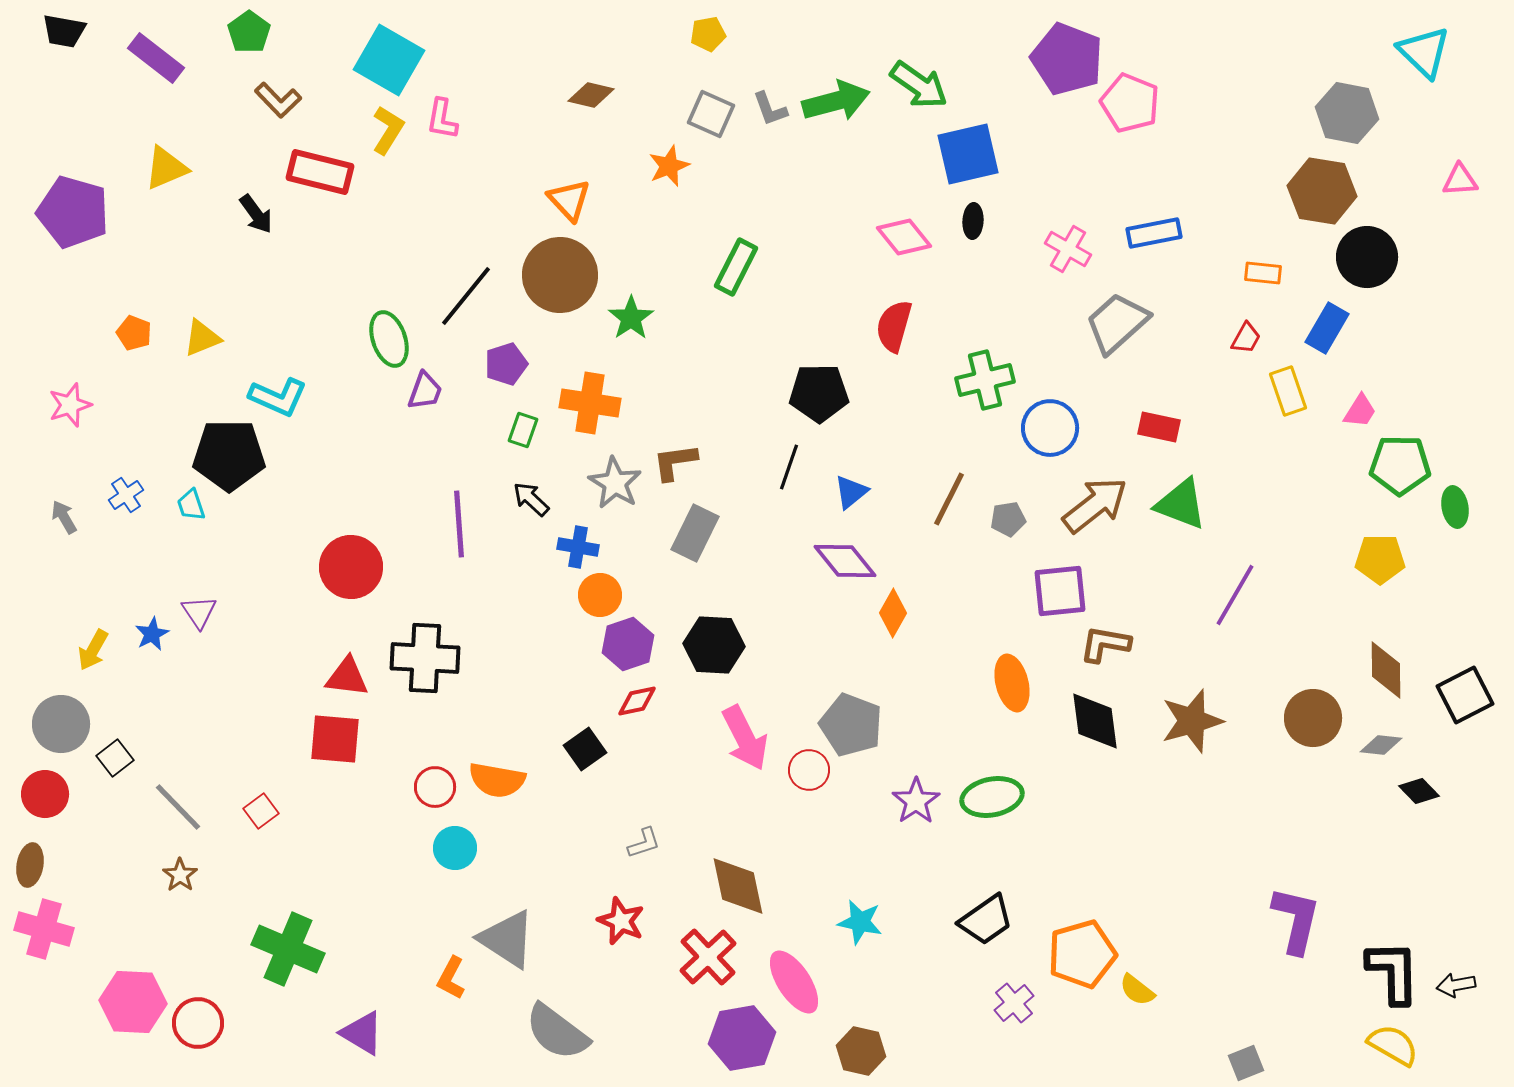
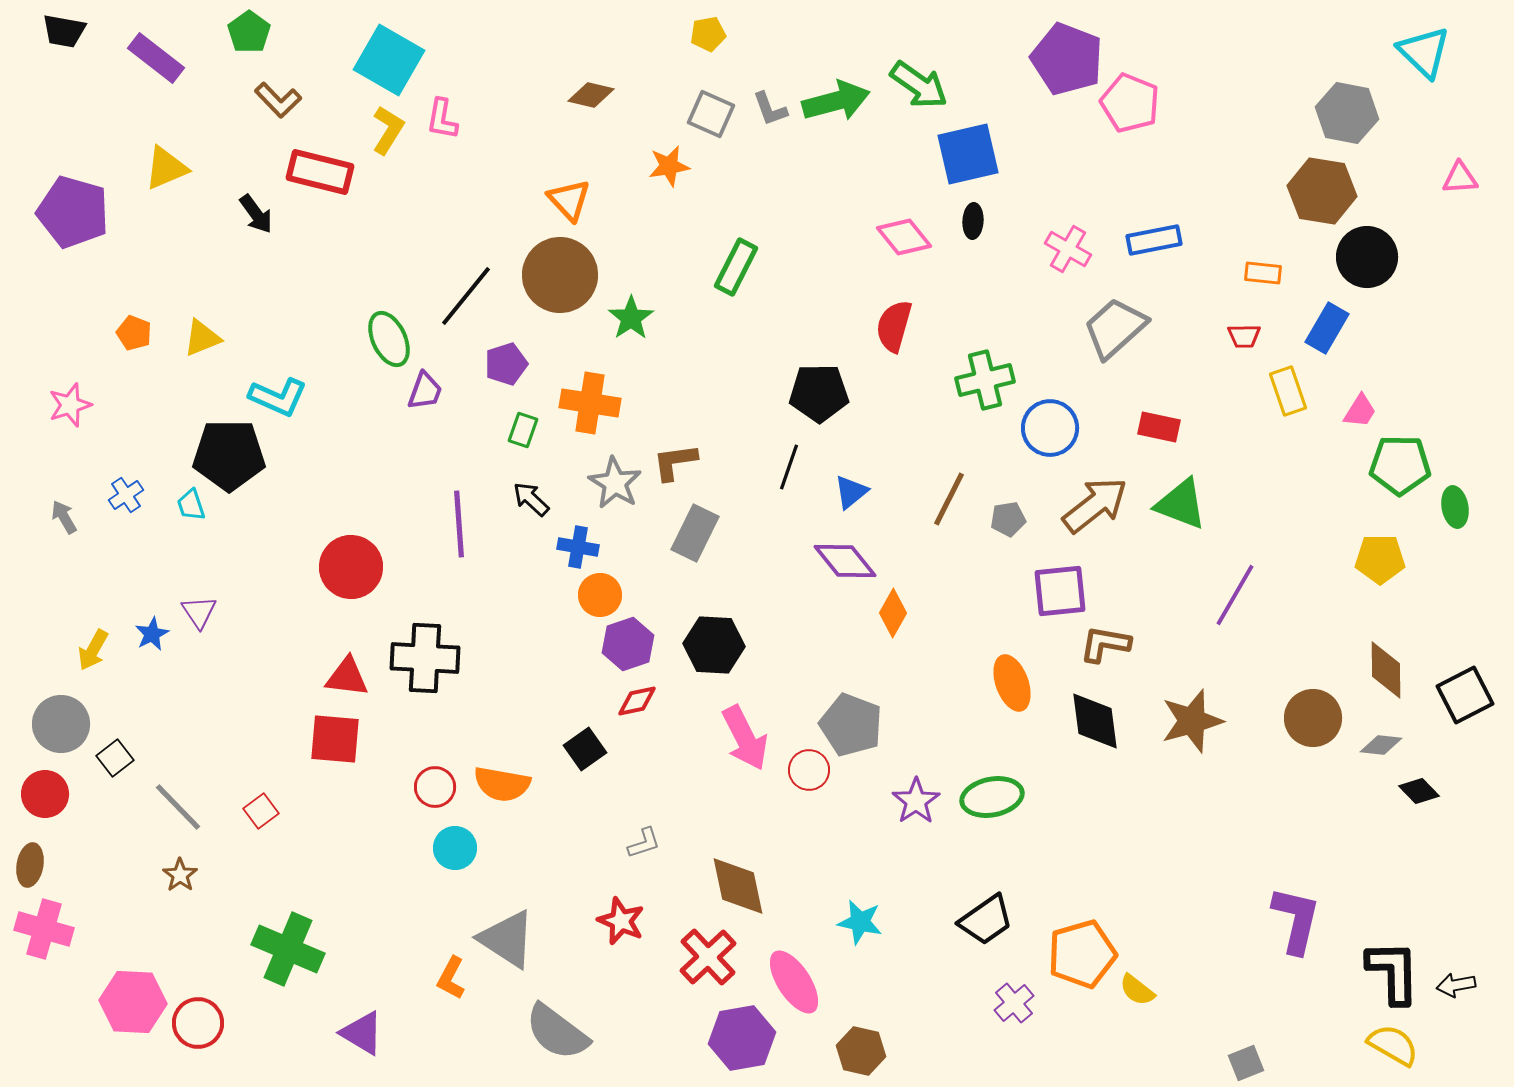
orange star at (669, 166): rotated 12 degrees clockwise
pink triangle at (1460, 180): moved 2 px up
blue rectangle at (1154, 233): moved 7 px down
gray trapezoid at (1117, 323): moved 2 px left, 5 px down
red trapezoid at (1246, 338): moved 2 px left, 2 px up; rotated 60 degrees clockwise
green ellipse at (389, 339): rotated 6 degrees counterclockwise
orange ellipse at (1012, 683): rotated 6 degrees counterclockwise
orange semicircle at (497, 780): moved 5 px right, 4 px down
